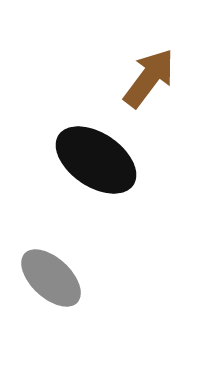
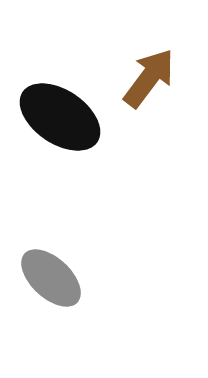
black ellipse: moved 36 px left, 43 px up
